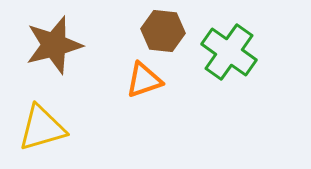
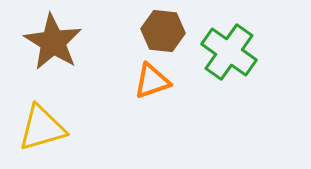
brown star: moved 1 px left, 3 px up; rotated 26 degrees counterclockwise
orange triangle: moved 8 px right, 1 px down
